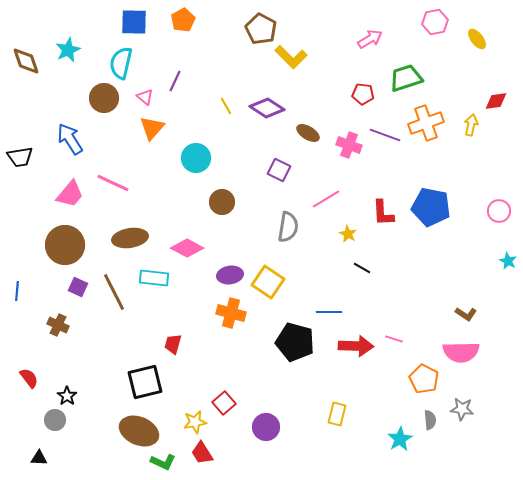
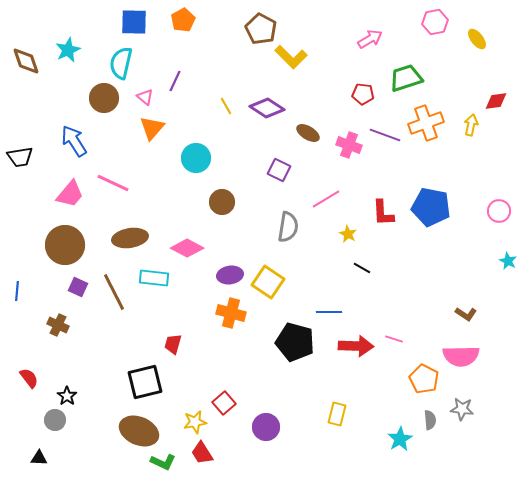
blue arrow at (70, 139): moved 4 px right, 2 px down
pink semicircle at (461, 352): moved 4 px down
